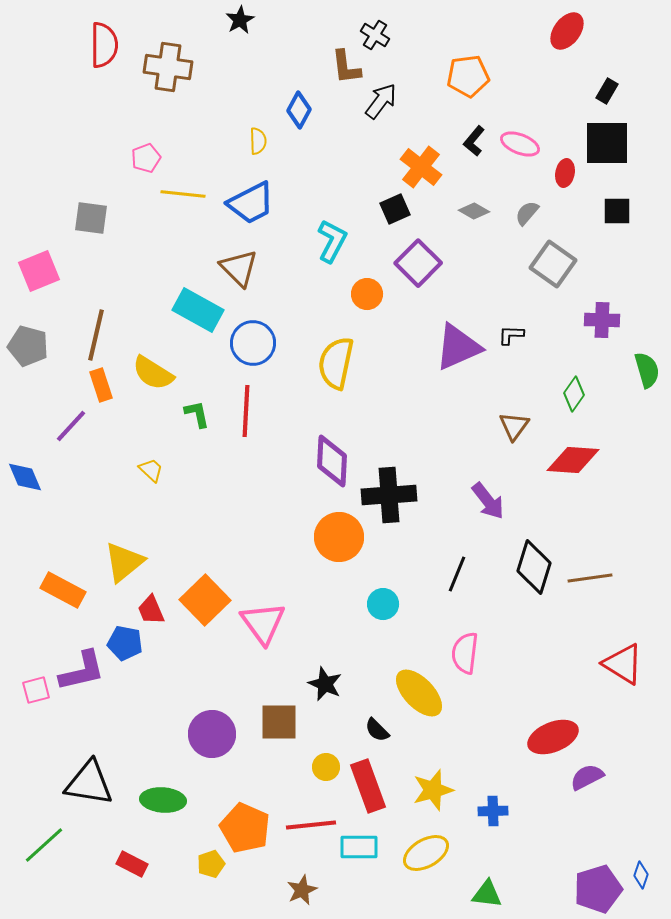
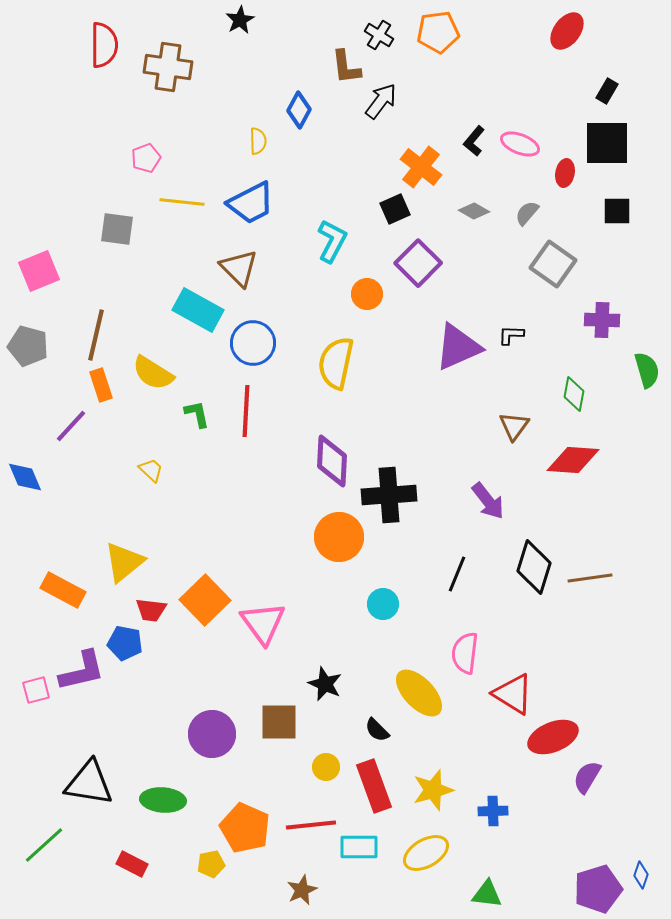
black cross at (375, 35): moved 4 px right
orange pentagon at (468, 76): moved 30 px left, 44 px up
yellow line at (183, 194): moved 1 px left, 8 px down
gray square at (91, 218): moved 26 px right, 11 px down
green diamond at (574, 394): rotated 24 degrees counterclockwise
red trapezoid at (151, 610): rotated 60 degrees counterclockwise
red triangle at (623, 664): moved 110 px left, 30 px down
purple semicircle at (587, 777): rotated 32 degrees counterclockwise
red rectangle at (368, 786): moved 6 px right
yellow pentagon at (211, 864): rotated 8 degrees clockwise
